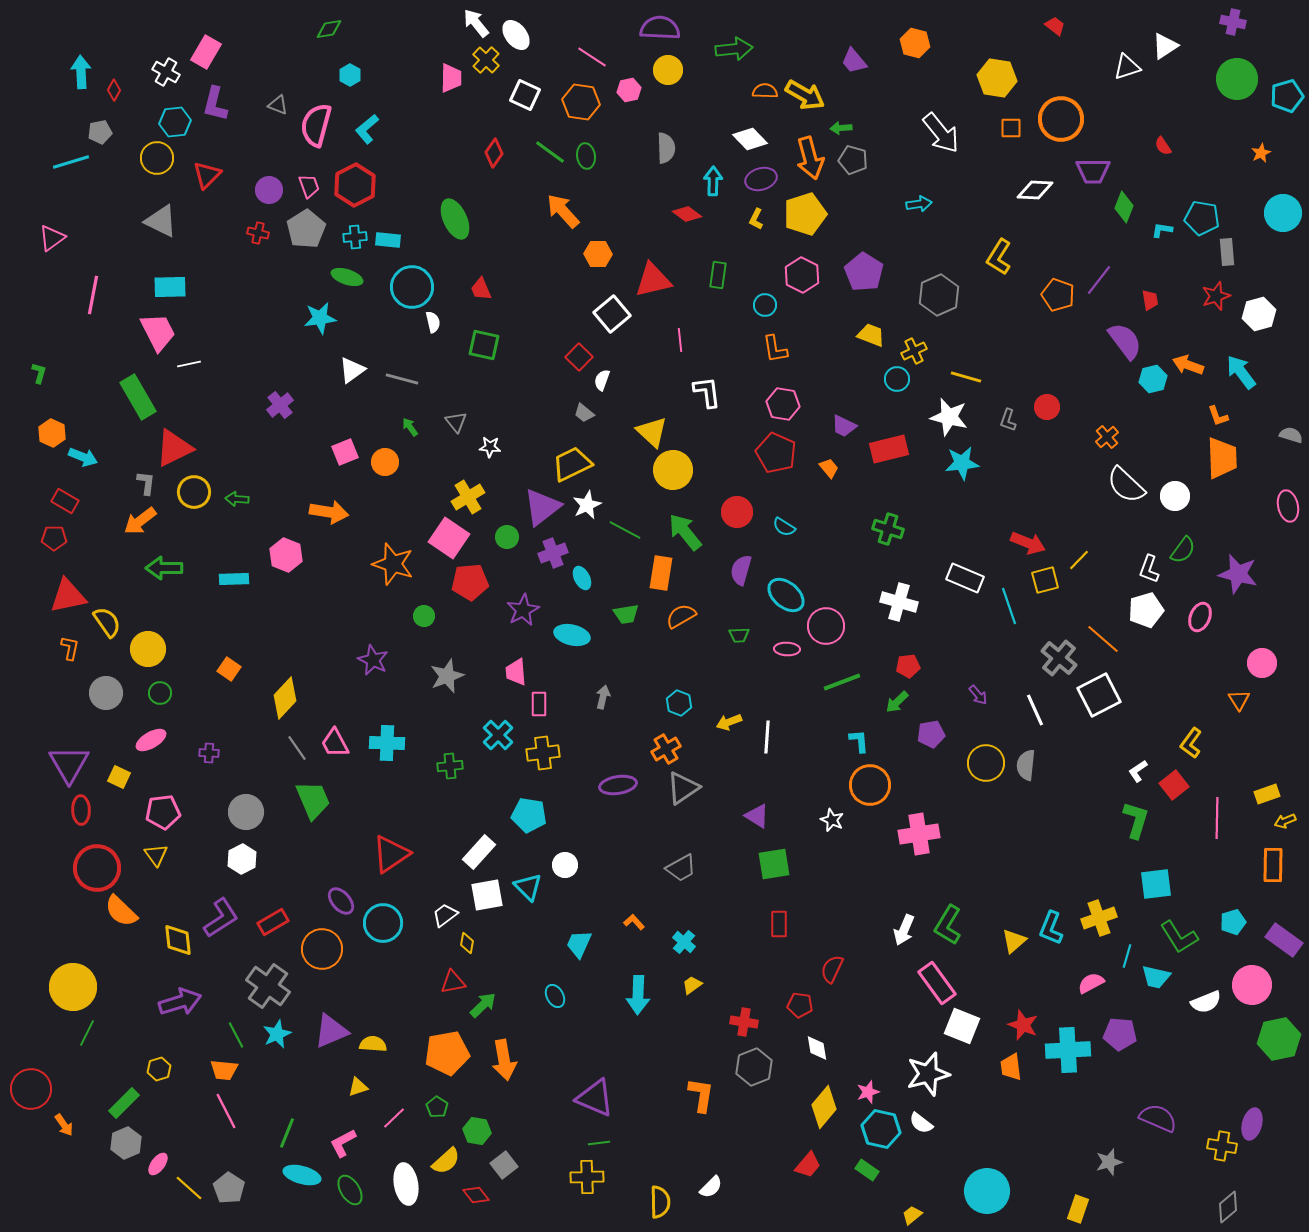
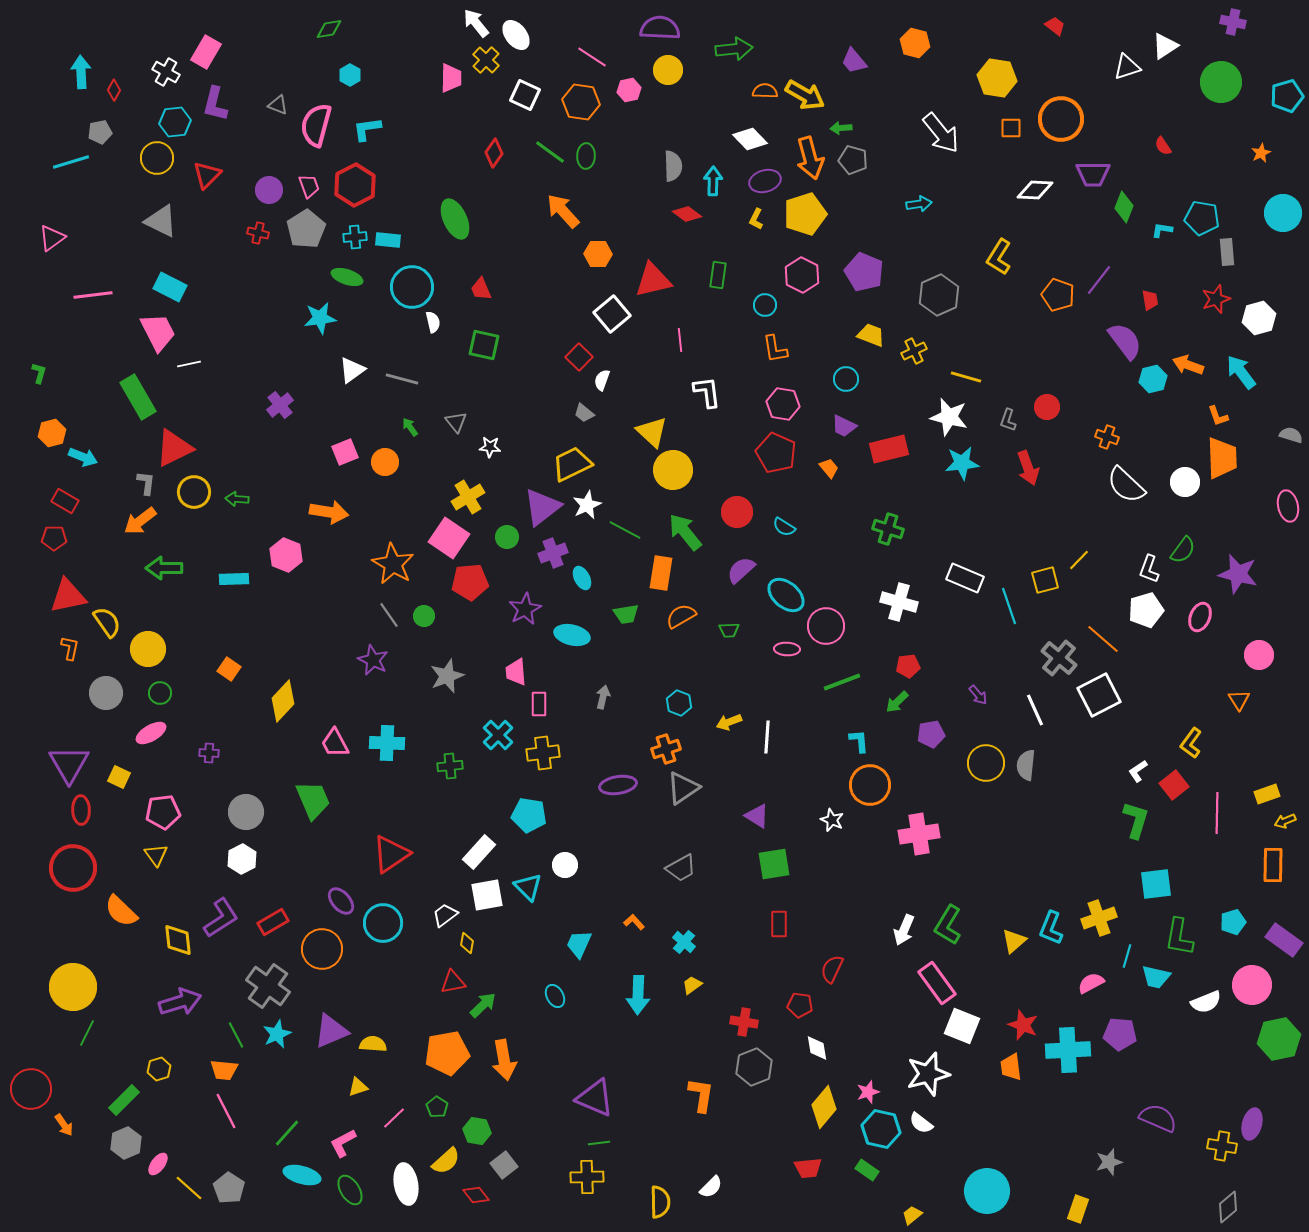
green circle at (1237, 79): moved 16 px left, 3 px down
cyan L-shape at (367, 129): rotated 32 degrees clockwise
gray semicircle at (666, 148): moved 7 px right, 18 px down
green ellipse at (586, 156): rotated 10 degrees clockwise
purple trapezoid at (1093, 171): moved 3 px down
purple ellipse at (761, 179): moved 4 px right, 2 px down
purple pentagon at (864, 272): rotated 9 degrees counterclockwise
cyan rectangle at (170, 287): rotated 28 degrees clockwise
pink line at (93, 295): rotated 72 degrees clockwise
red star at (1216, 296): moved 3 px down
white hexagon at (1259, 314): moved 4 px down
cyan circle at (897, 379): moved 51 px left
orange hexagon at (52, 433): rotated 20 degrees clockwise
orange cross at (1107, 437): rotated 30 degrees counterclockwise
white circle at (1175, 496): moved 10 px right, 14 px up
red arrow at (1028, 543): moved 75 px up; rotated 48 degrees clockwise
orange star at (393, 564): rotated 12 degrees clockwise
purple semicircle at (741, 570): rotated 32 degrees clockwise
purple star at (523, 610): moved 2 px right, 1 px up
green trapezoid at (739, 635): moved 10 px left, 5 px up
pink circle at (1262, 663): moved 3 px left, 8 px up
yellow diamond at (285, 698): moved 2 px left, 3 px down
pink ellipse at (151, 740): moved 7 px up
gray line at (297, 748): moved 92 px right, 133 px up
orange cross at (666, 749): rotated 12 degrees clockwise
pink line at (1217, 818): moved 5 px up
red circle at (97, 868): moved 24 px left
green L-shape at (1179, 937): rotated 42 degrees clockwise
green rectangle at (124, 1103): moved 3 px up
green line at (287, 1133): rotated 20 degrees clockwise
red trapezoid at (808, 1165): moved 3 px down; rotated 44 degrees clockwise
